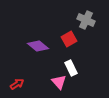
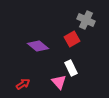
red square: moved 3 px right
red arrow: moved 6 px right
